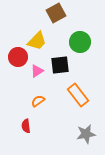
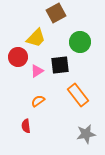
yellow trapezoid: moved 1 px left, 3 px up
